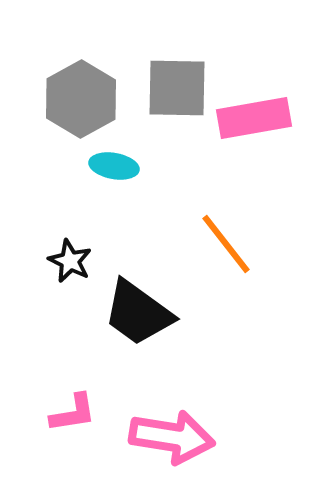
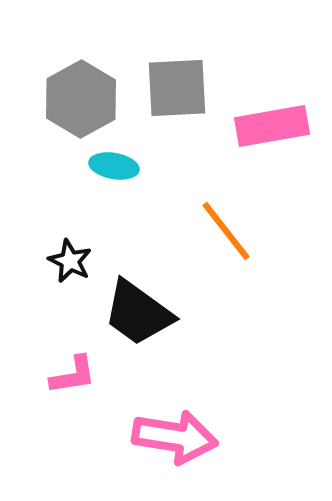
gray square: rotated 4 degrees counterclockwise
pink rectangle: moved 18 px right, 8 px down
orange line: moved 13 px up
pink L-shape: moved 38 px up
pink arrow: moved 3 px right
